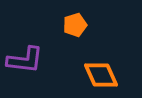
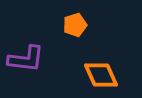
purple L-shape: moved 1 px right, 1 px up
